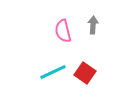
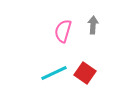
pink semicircle: rotated 30 degrees clockwise
cyan line: moved 1 px right, 1 px down
